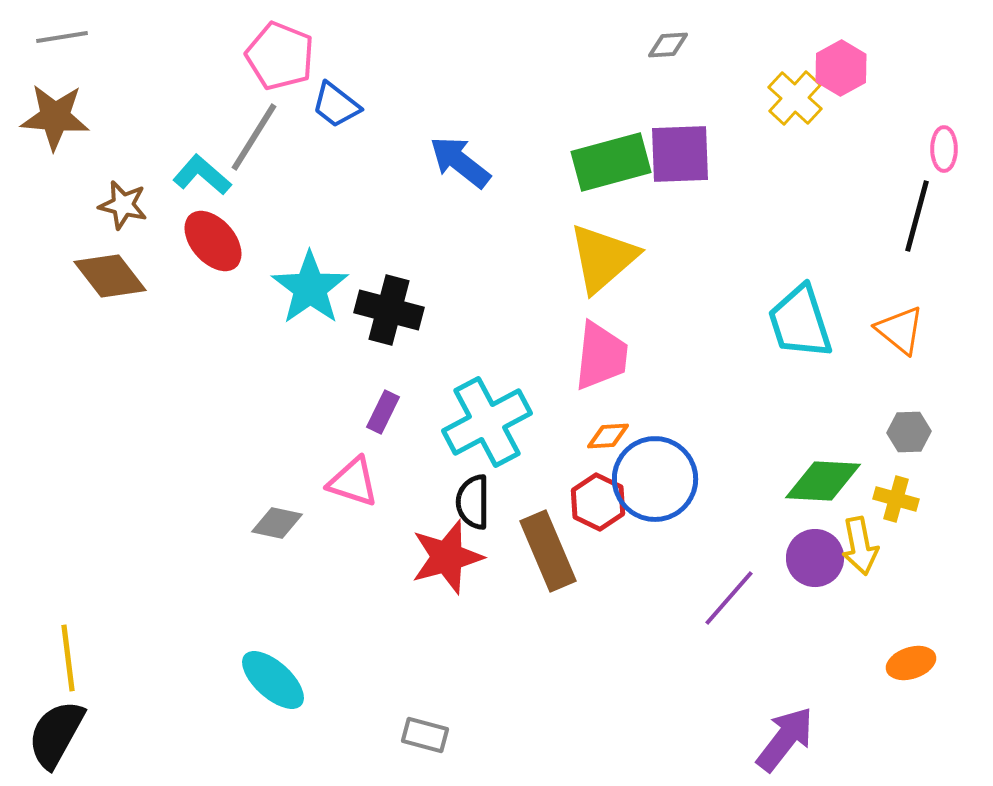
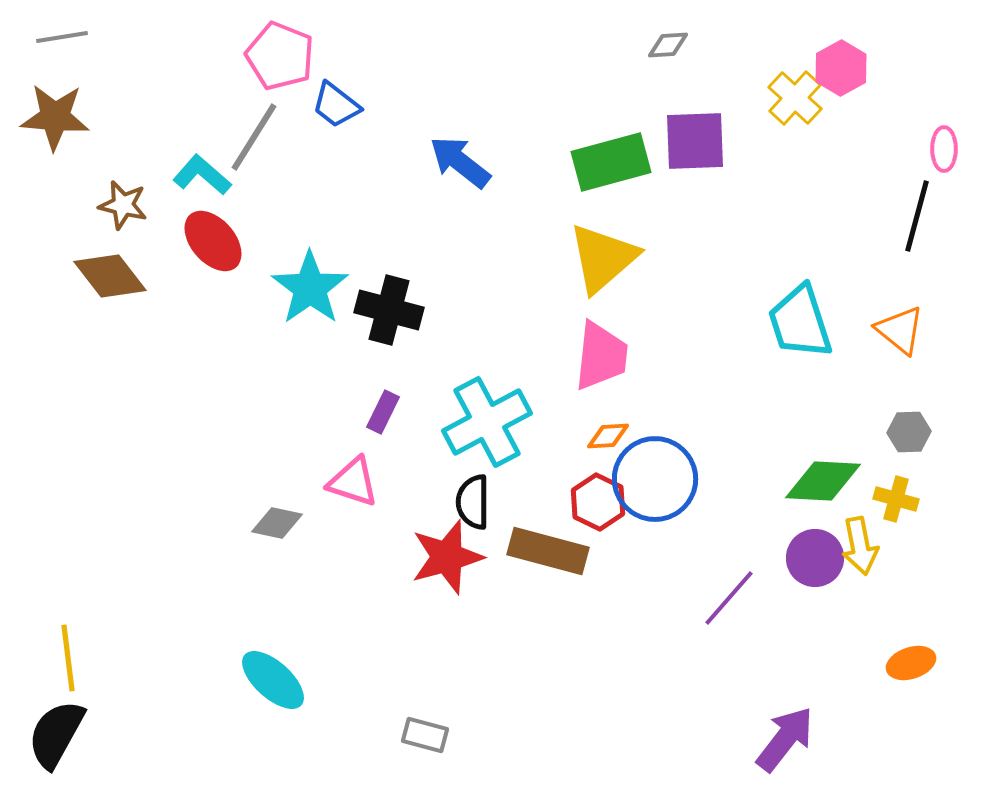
purple square at (680, 154): moved 15 px right, 13 px up
brown rectangle at (548, 551): rotated 52 degrees counterclockwise
